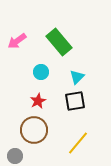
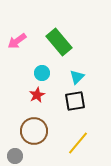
cyan circle: moved 1 px right, 1 px down
red star: moved 1 px left, 6 px up
brown circle: moved 1 px down
